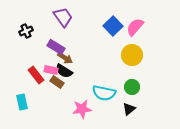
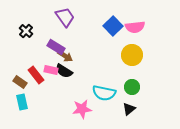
purple trapezoid: moved 2 px right
pink semicircle: rotated 138 degrees counterclockwise
black cross: rotated 24 degrees counterclockwise
brown arrow: moved 2 px up
brown rectangle: moved 37 px left
